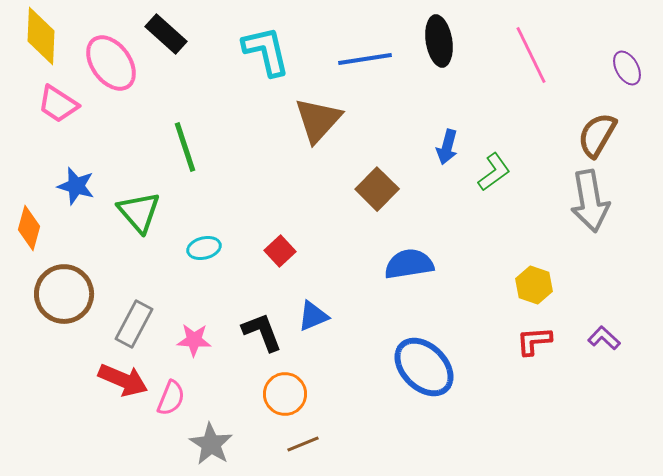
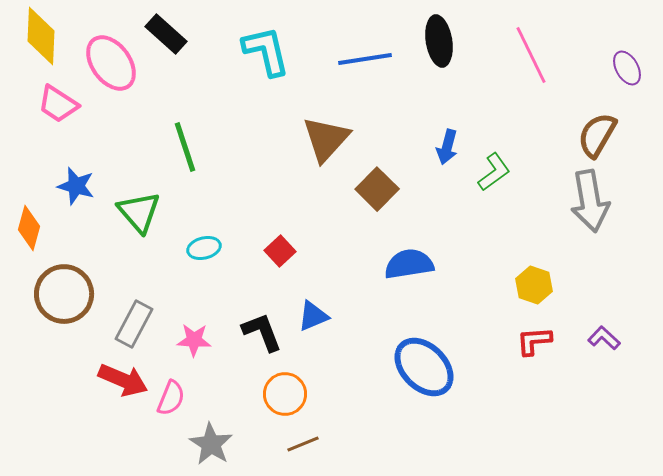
brown triangle: moved 8 px right, 19 px down
